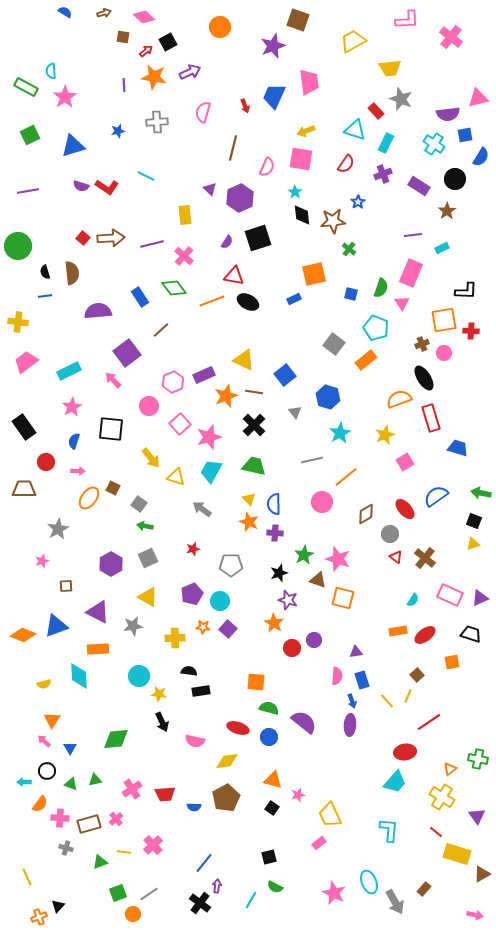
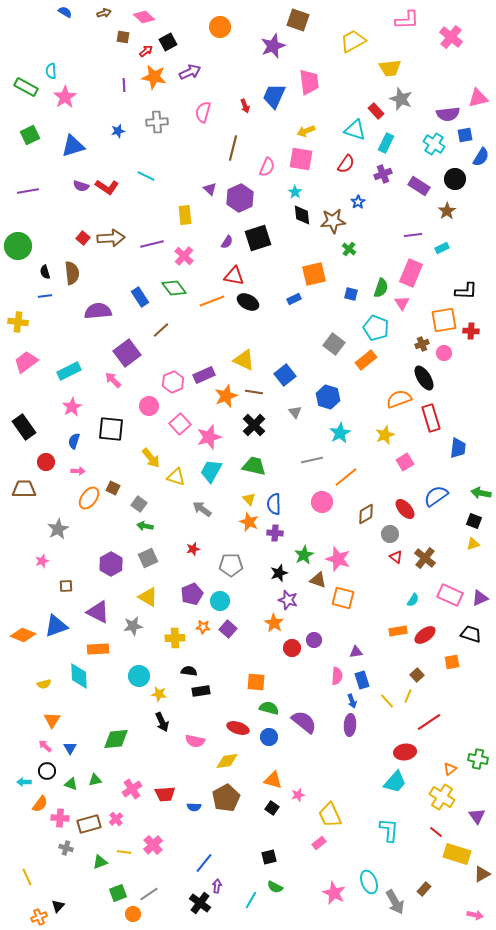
blue trapezoid at (458, 448): rotated 80 degrees clockwise
pink arrow at (44, 741): moved 1 px right, 5 px down
